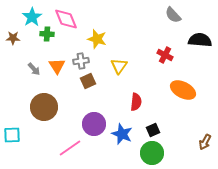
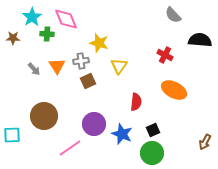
yellow star: moved 2 px right, 4 px down
orange ellipse: moved 9 px left
brown circle: moved 9 px down
